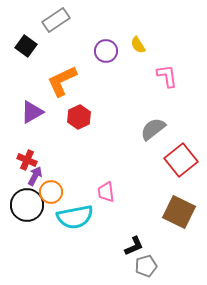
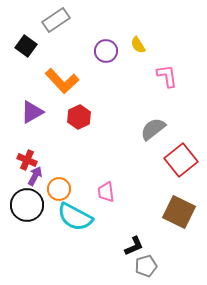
orange L-shape: rotated 108 degrees counterclockwise
orange circle: moved 8 px right, 3 px up
cyan semicircle: rotated 39 degrees clockwise
